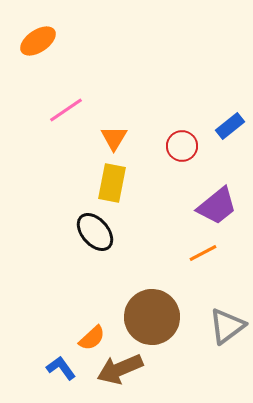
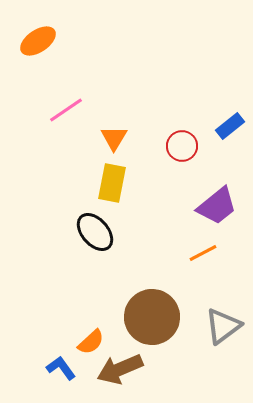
gray triangle: moved 4 px left
orange semicircle: moved 1 px left, 4 px down
